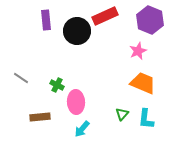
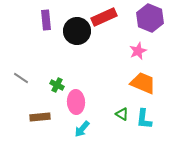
red rectangle: moved 1 px left, 1 px down
purple hexagon: moved 2 px up
green triangle: rotated 40 degrees counterclockwise
cyan L-shape: moved 2 px left
